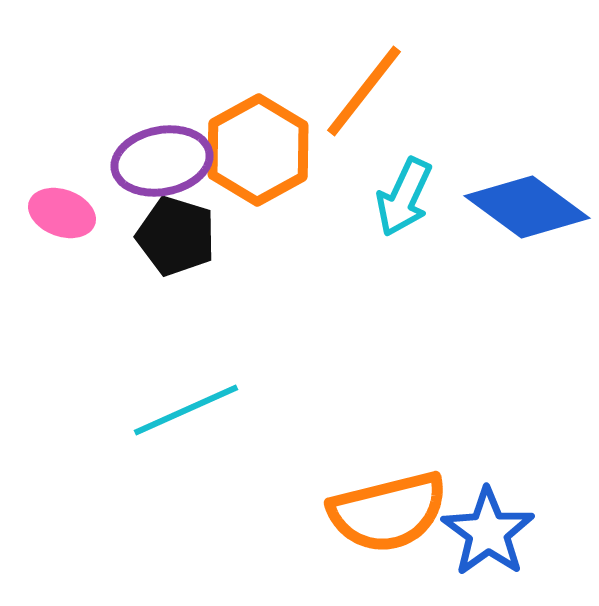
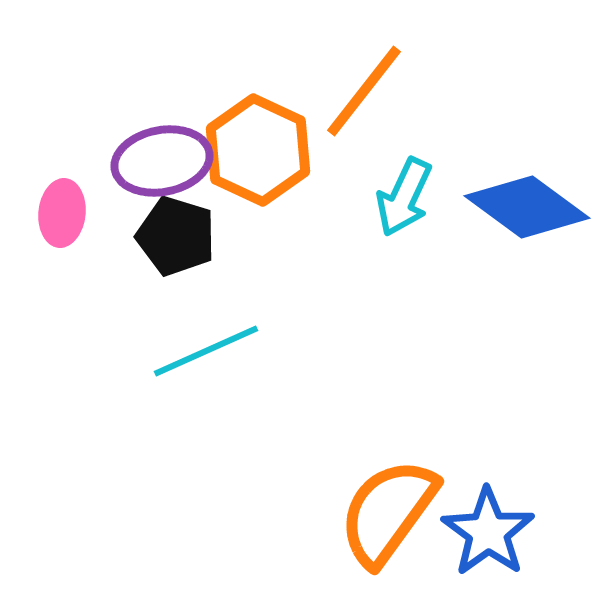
orange hexagon: rotated 6 degrees counterclockwise
pink ellipse: rotated 76 degrees clockwise
cyan line: moved 20 px right, 59 px up
orange semicircle: rotated 140 degrees clockwise
